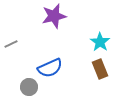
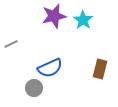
cyan star: moved 17 px left, 22 px up
brown rectangle: rotated 36 degrees clockwise
gray circle: moved 5 px right, 1 px down
